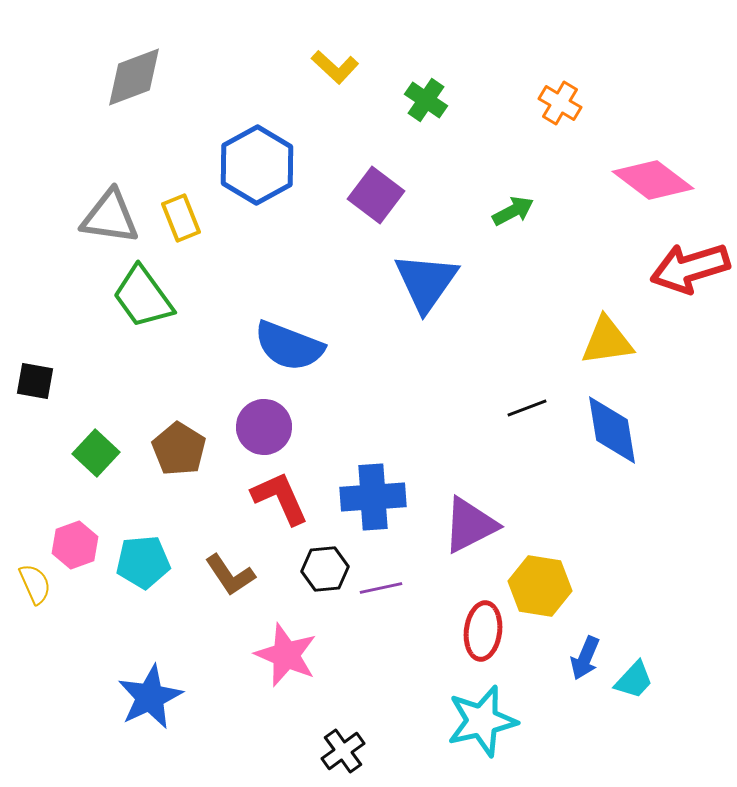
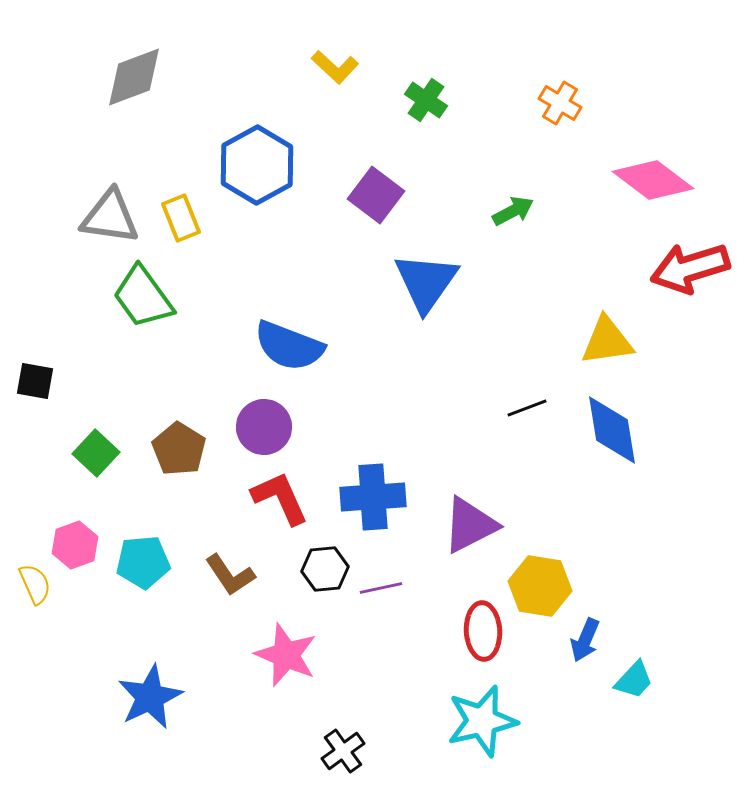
red ellipse: rotated 10 degrees counterclockwise
blue arrow: moved 18 px up
